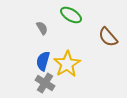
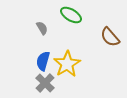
brown semicircle: moved 2 px right
gray cross: rotated 12 degrees clockwise
